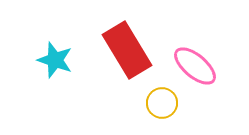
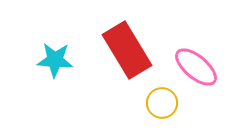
cyan star: rotated 15 degrees counterclockwise
pink ellipse: moved 1 px right, 1 px down
